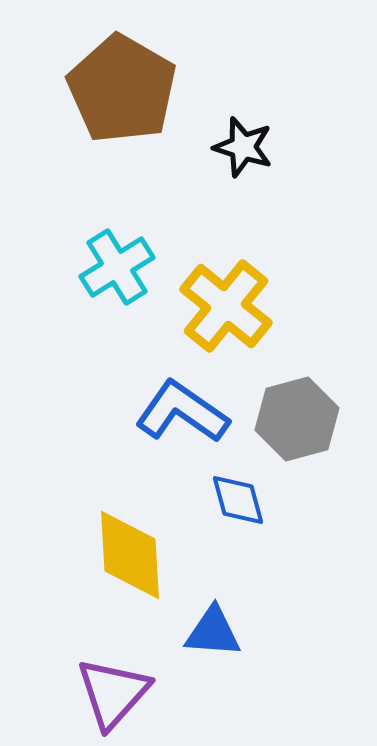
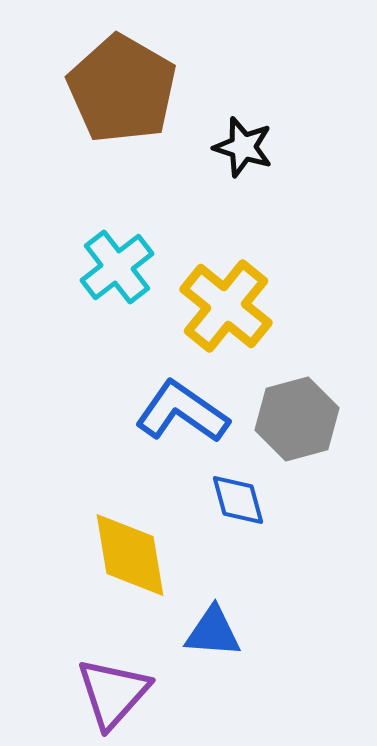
cyan cross: rotated 6 degrees counterclockwise
yellow diamond: rotated 6 degrees counterclockwise
